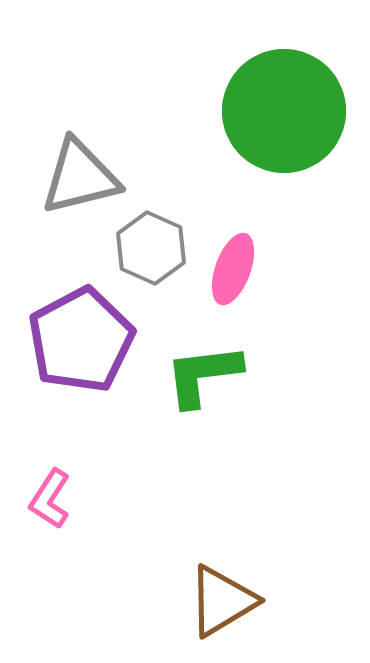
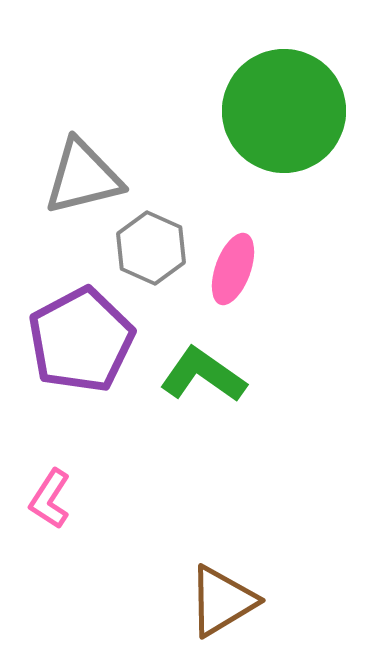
gray triangle: moved 3 px right
green L-shape: rotated 42 degrees clockwise
